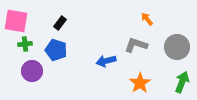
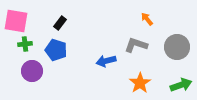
green arrow: moved 1 px left, 3 px down; rotated 50 degrees clockwise
